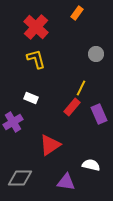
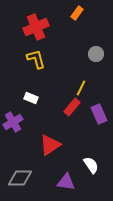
red cross: rotated 25 degrees clockwise
white semicircle: rotated 42 degrees clockwise
